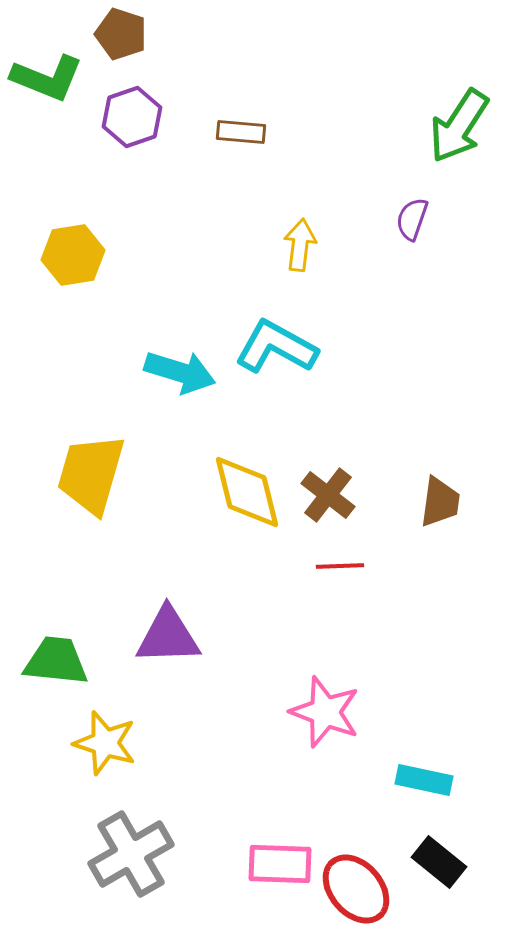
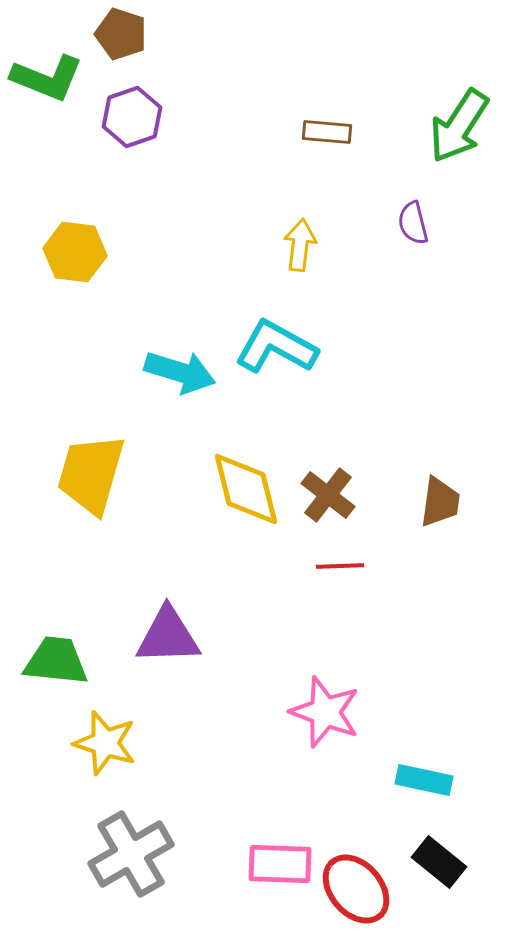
brown rectangle: moved 86 px right
purple semicircle: moved 1 px right, 4 px down; rotated 33 degrees counterclockwise
yellow hexagon: moved 2 px right, 3 px up; rotated 16 degrees clockwise
yellow diamond: moved 1 px left, 3 px up
